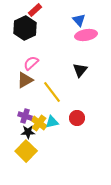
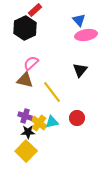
brown triangle: rotated 42 degrees clockwise
